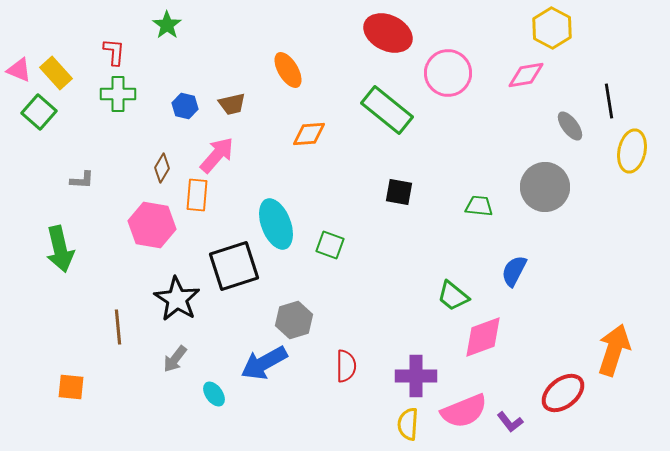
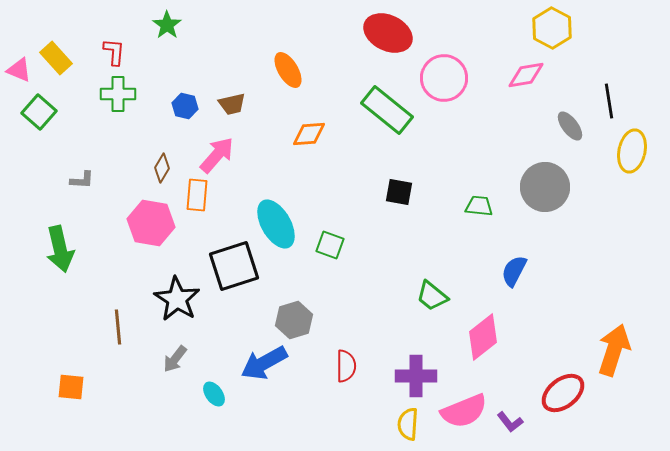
yellow rectangle at (56, 73): moved 15 px up
pink circle at (448, 73): moved 4 px left, 5 px down
cyan ellipse at (276, 224): rotated 9 degrees counterclockwise
pink hexagon at (152, 225): moved 1 px left, 2 px up
green trapezoid at (453, 296): moved 21 px left
pink diamond at (483, 337): rotated 18 degrees counterclockwise
